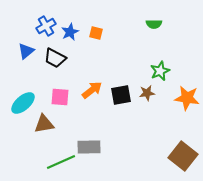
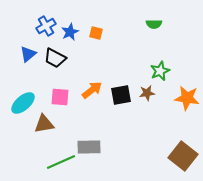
blue triangle: moved 2 px right, 3 px down
